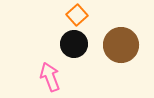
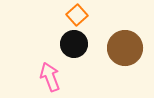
brown circle: moved 4 px right, 3 px down
